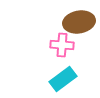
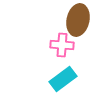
brown ellipse: moved 1 px left, 2 px up; rotated 68 degrees counterclockwise
